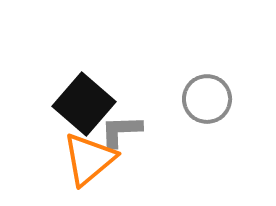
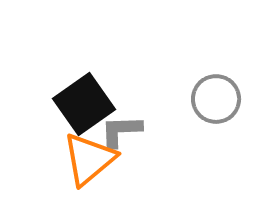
gray circle: moved 9 px right
black square: rotated 14 degrees clockwise
